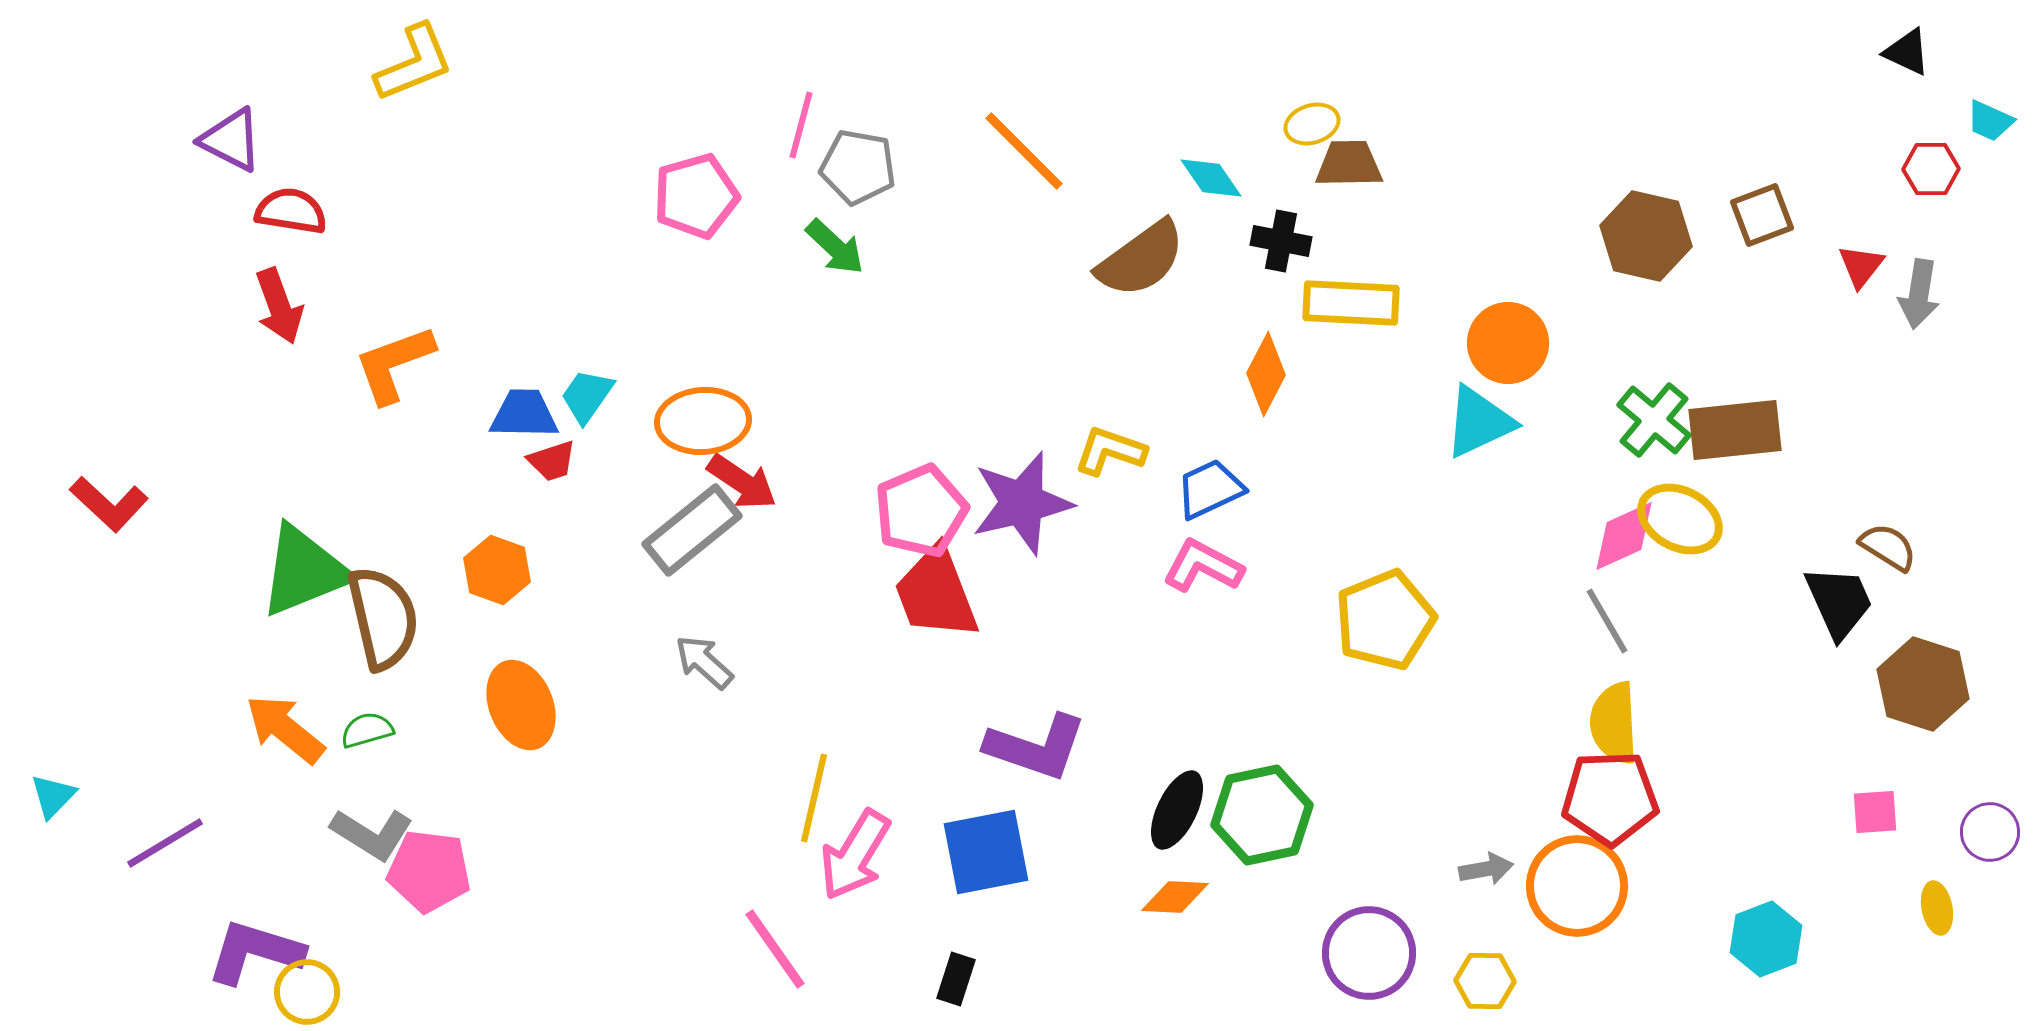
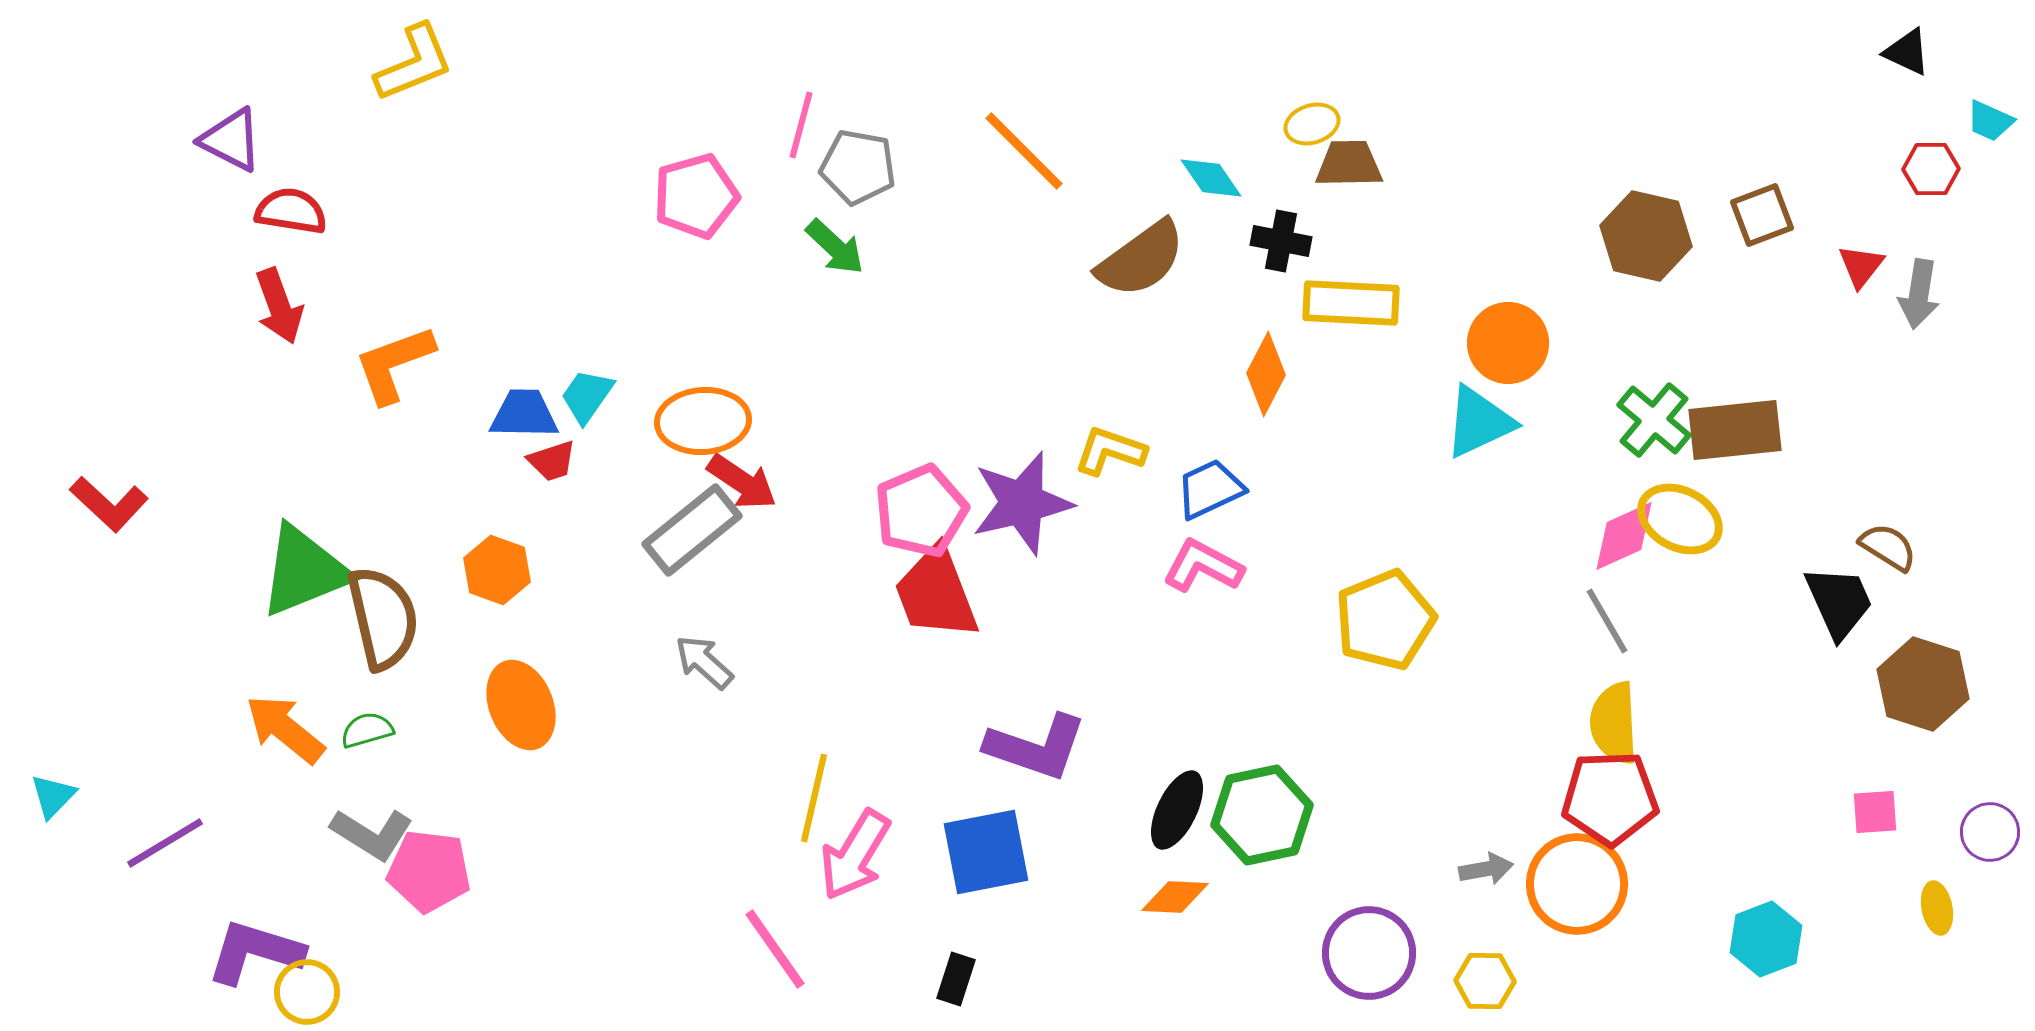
orange circle at (1577, 886): moved 2 px up
